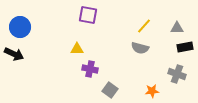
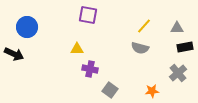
blue circle: moved 7 px right
gray cross: moved 1 px right, 1 px up; rotated 30 degrees clockwise
